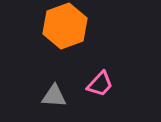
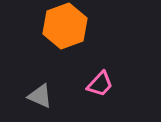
gray triangle: moved 14 px left; rotated 20 degrees clockwise
